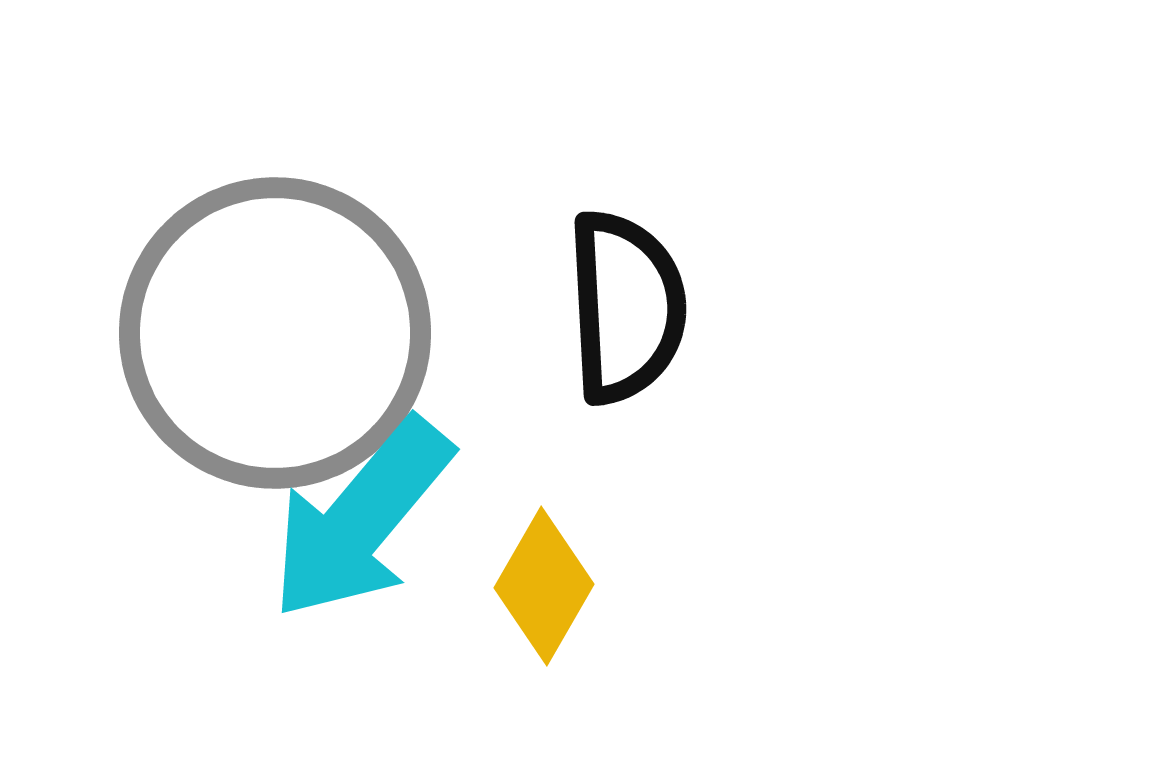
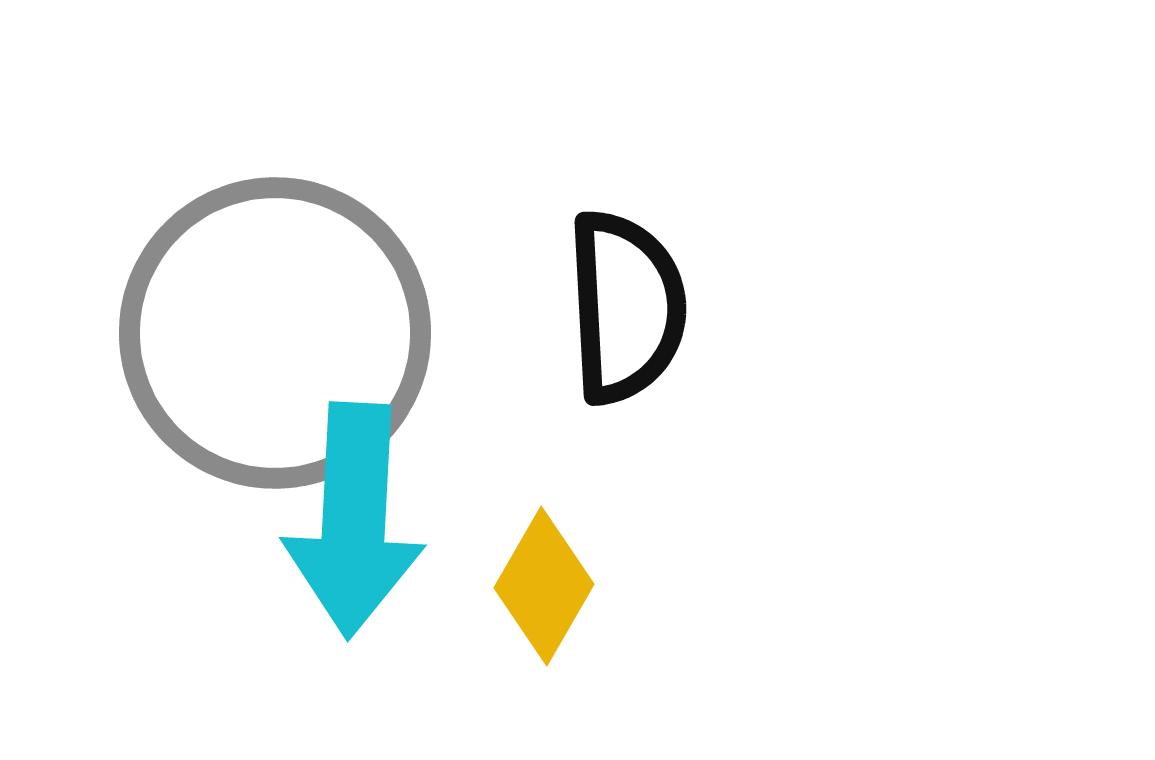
cyan arrow: moved 7 px left, 1 px down; rotated 37 degrees counterclockwise
